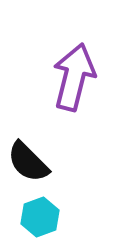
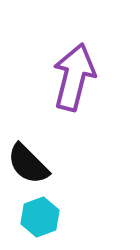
black semicircle: moved 2 px down
